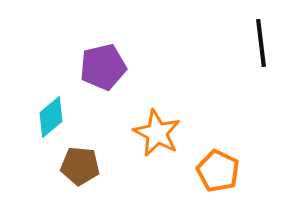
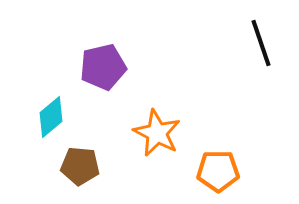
black line: rotated 12 degrees counterclockwise
orange pentagon: rotated 27 degrees counterclockwise
